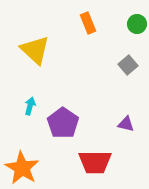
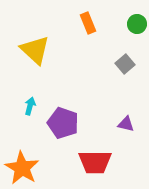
gray square: moved 3 px left, 1 px up
purple pentagon: rotated 16 degrees counterclockwise
